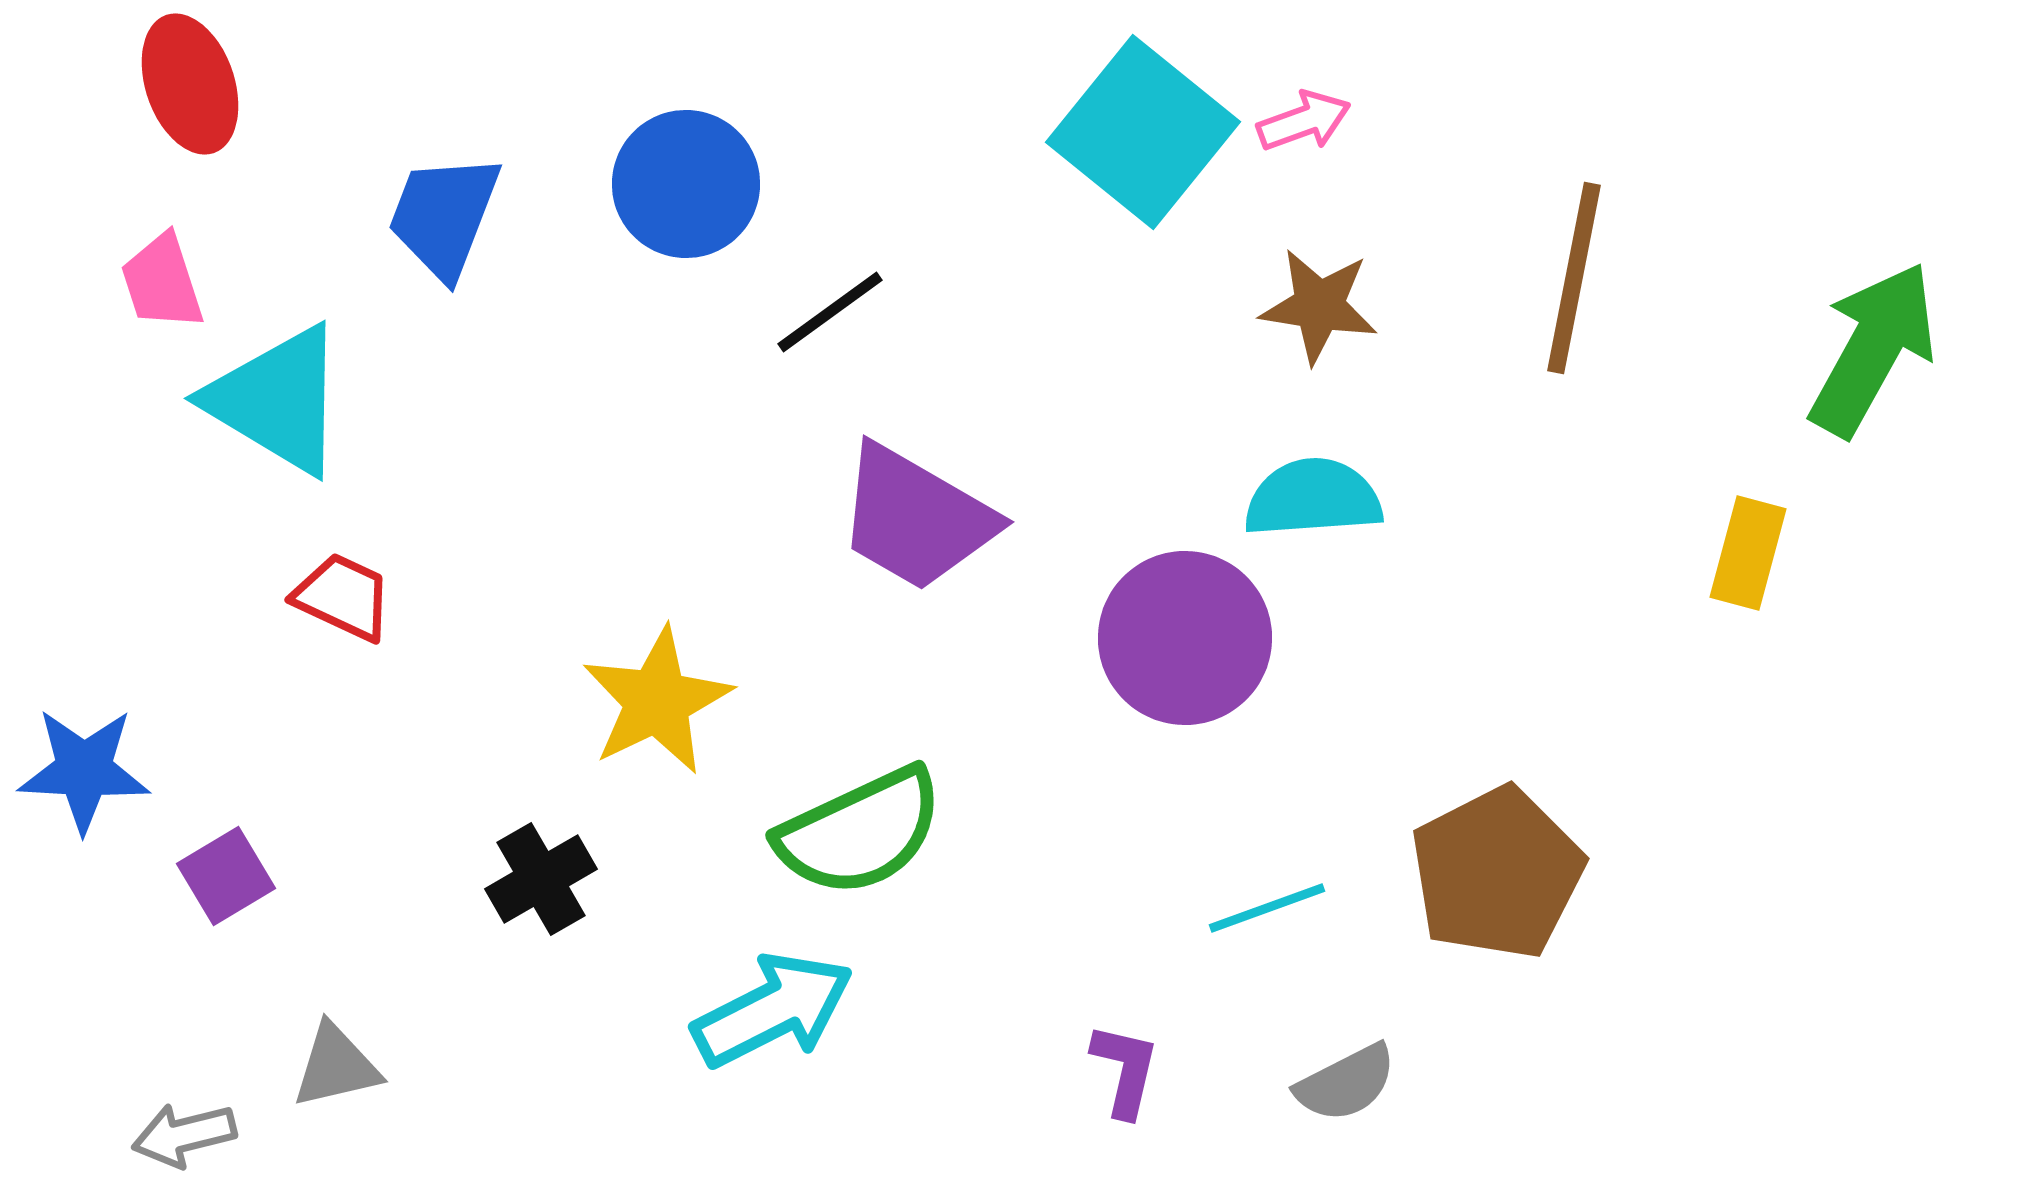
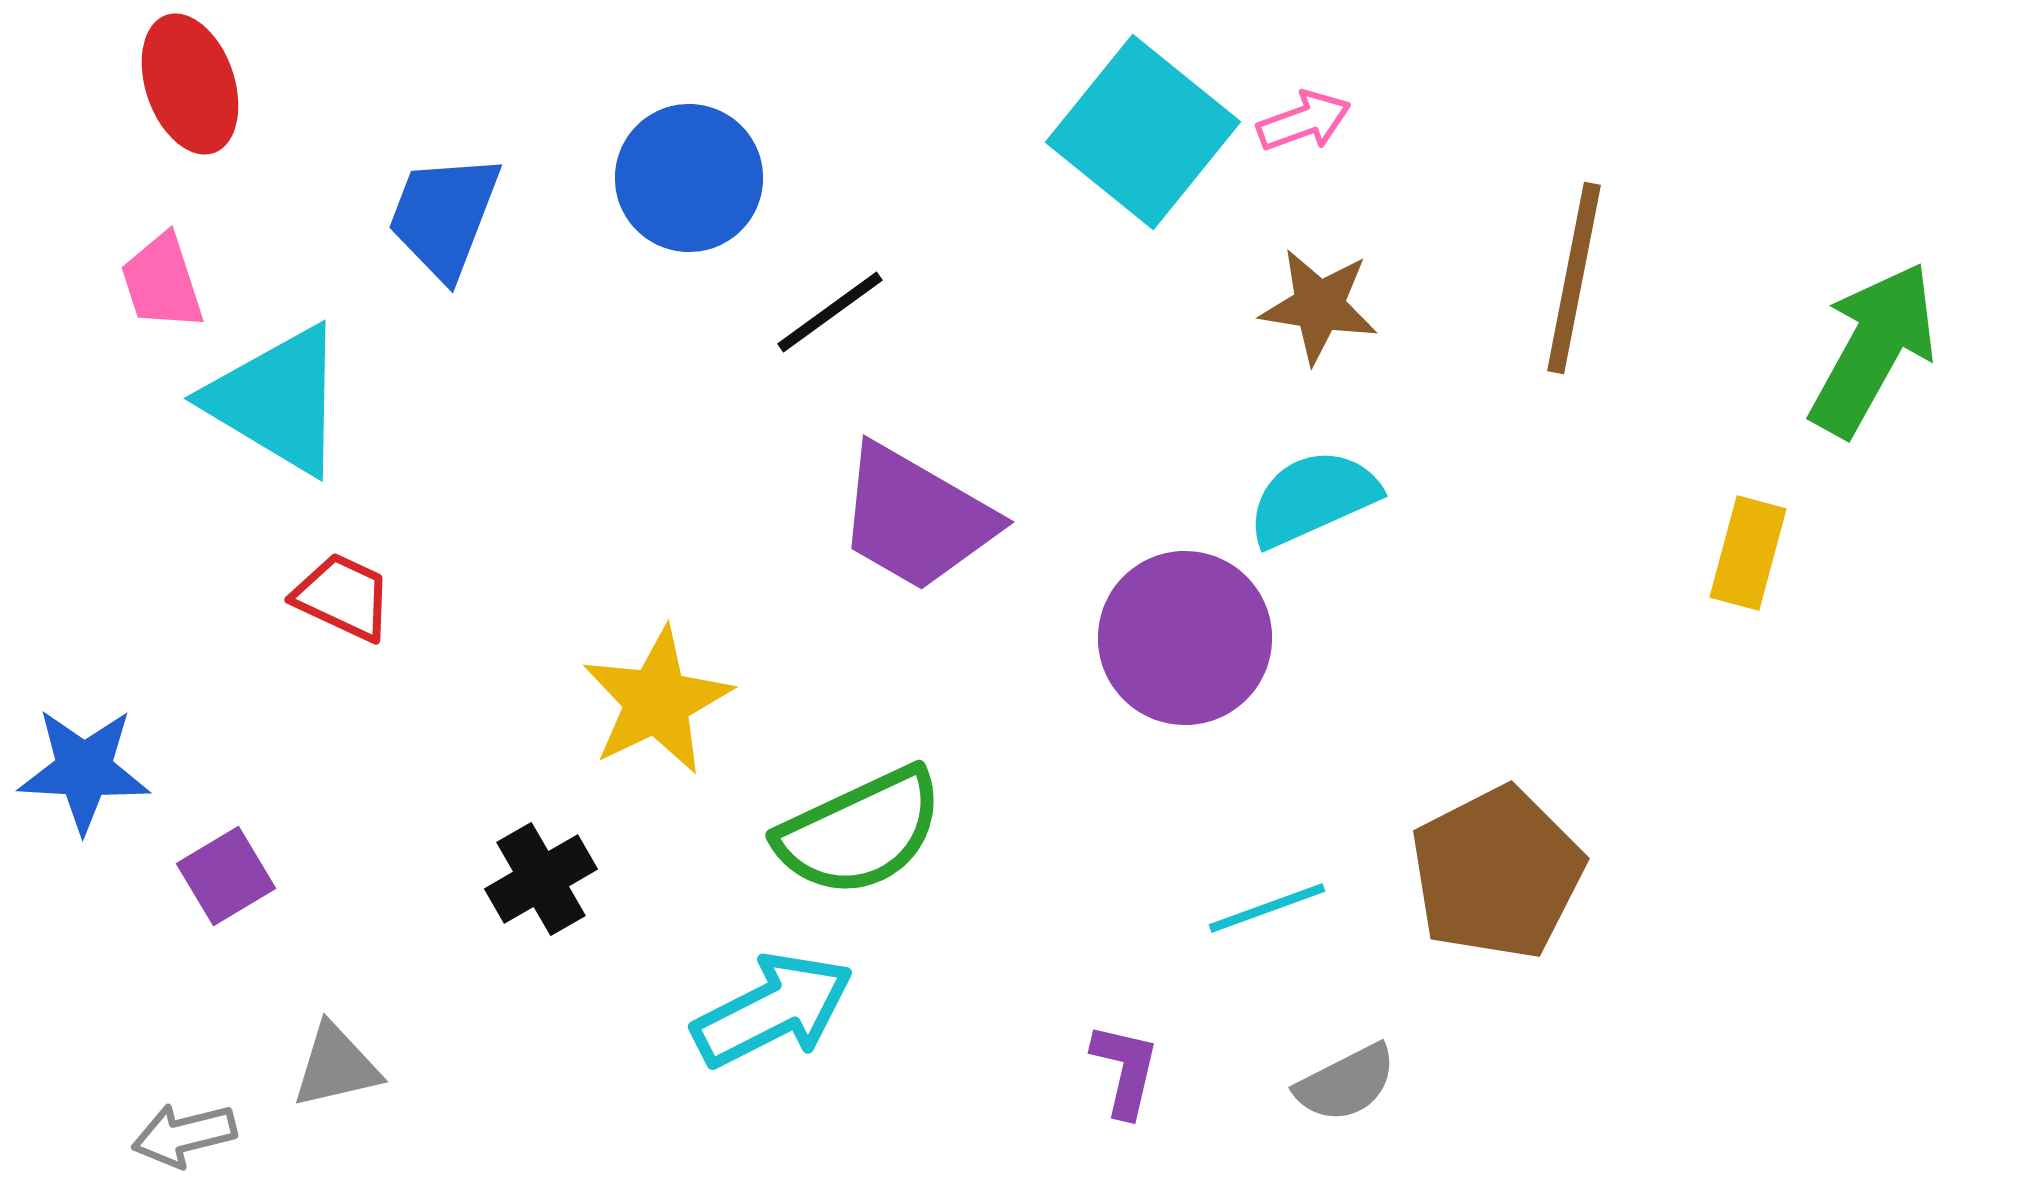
blue circle: moved 3 px right, 6 px up
cyan semicircle: rotated 20 degrees counterclockwise
